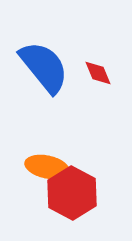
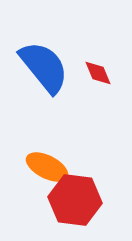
orange ellipse: rotated 15 degrees clockwise
red hexagon: moved 3 px right, 7 px down; rotated 21 degrees counterclockwise
